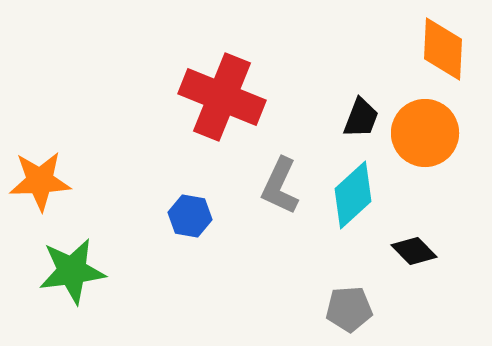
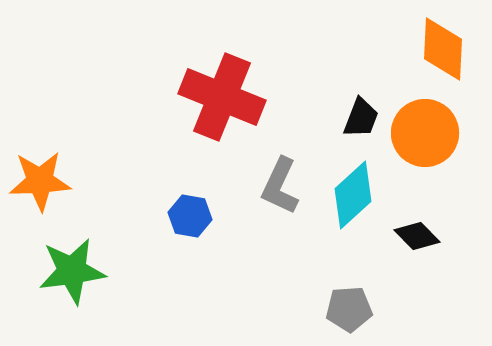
black diamond: moved 3 px right, 15 px up
